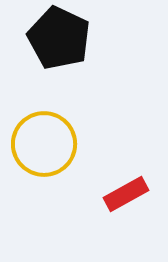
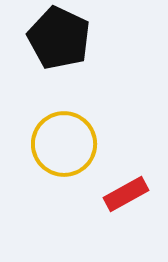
yellow circle: moved 20 px right
